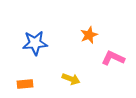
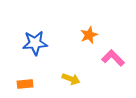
pink L-shape: rotated 20 degrees clockwise
